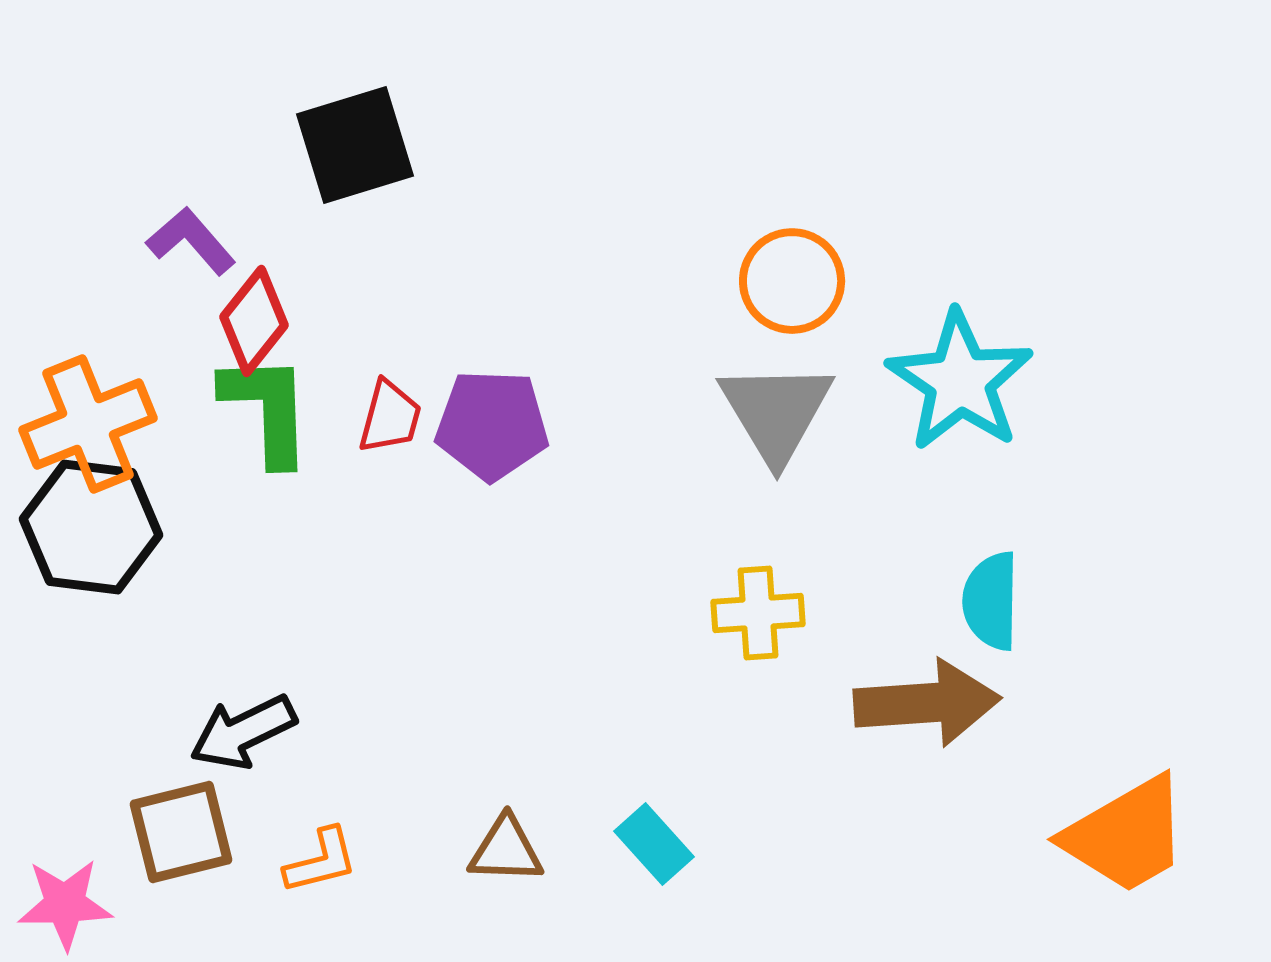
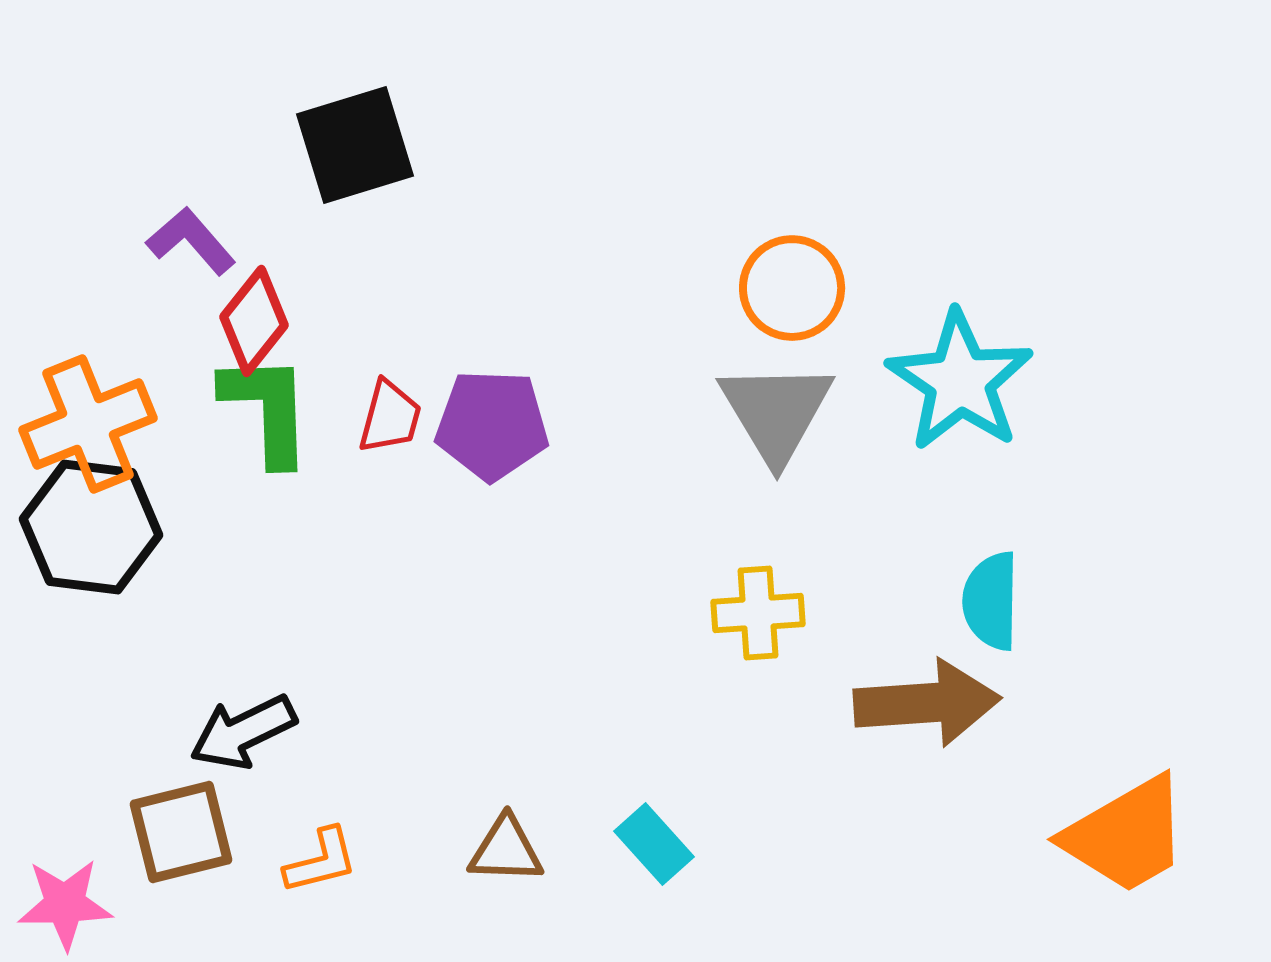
orange circle: moved 7 px down
